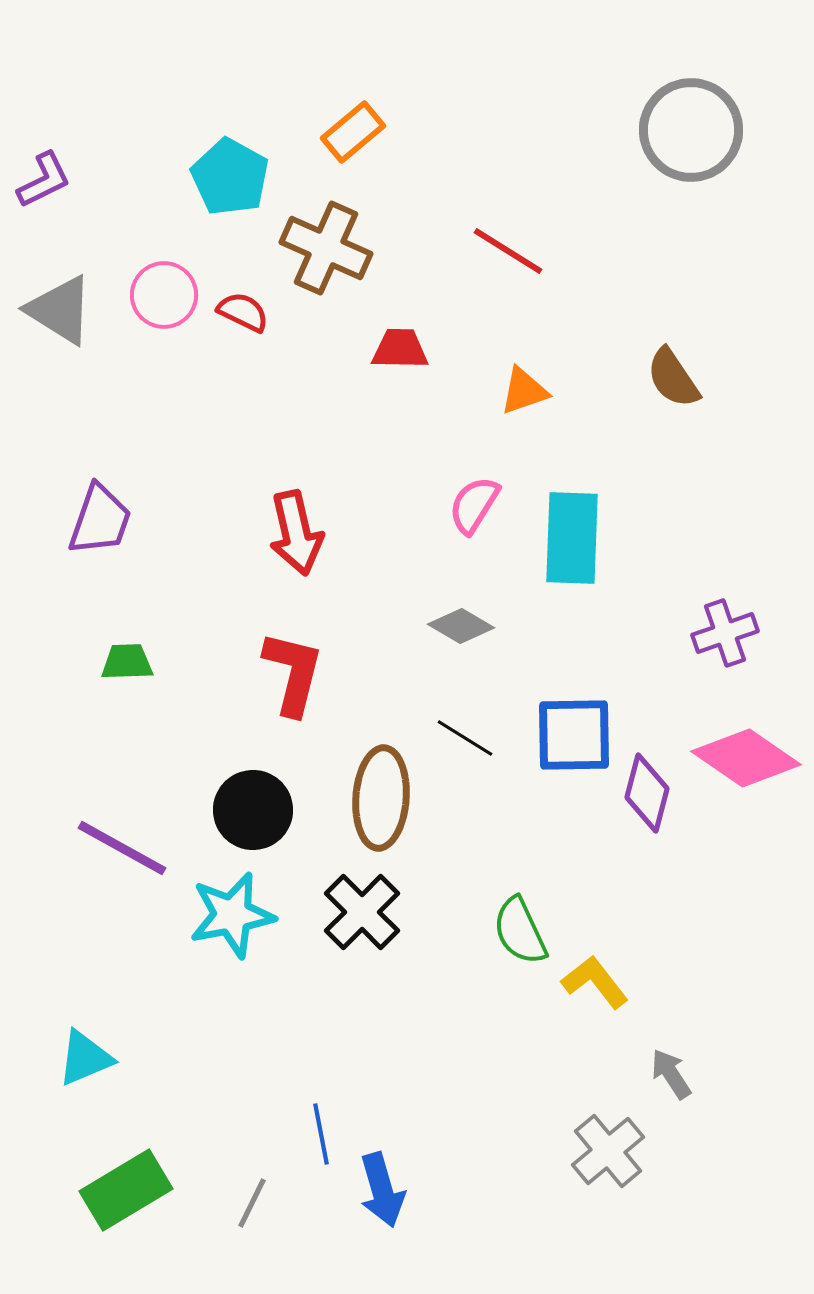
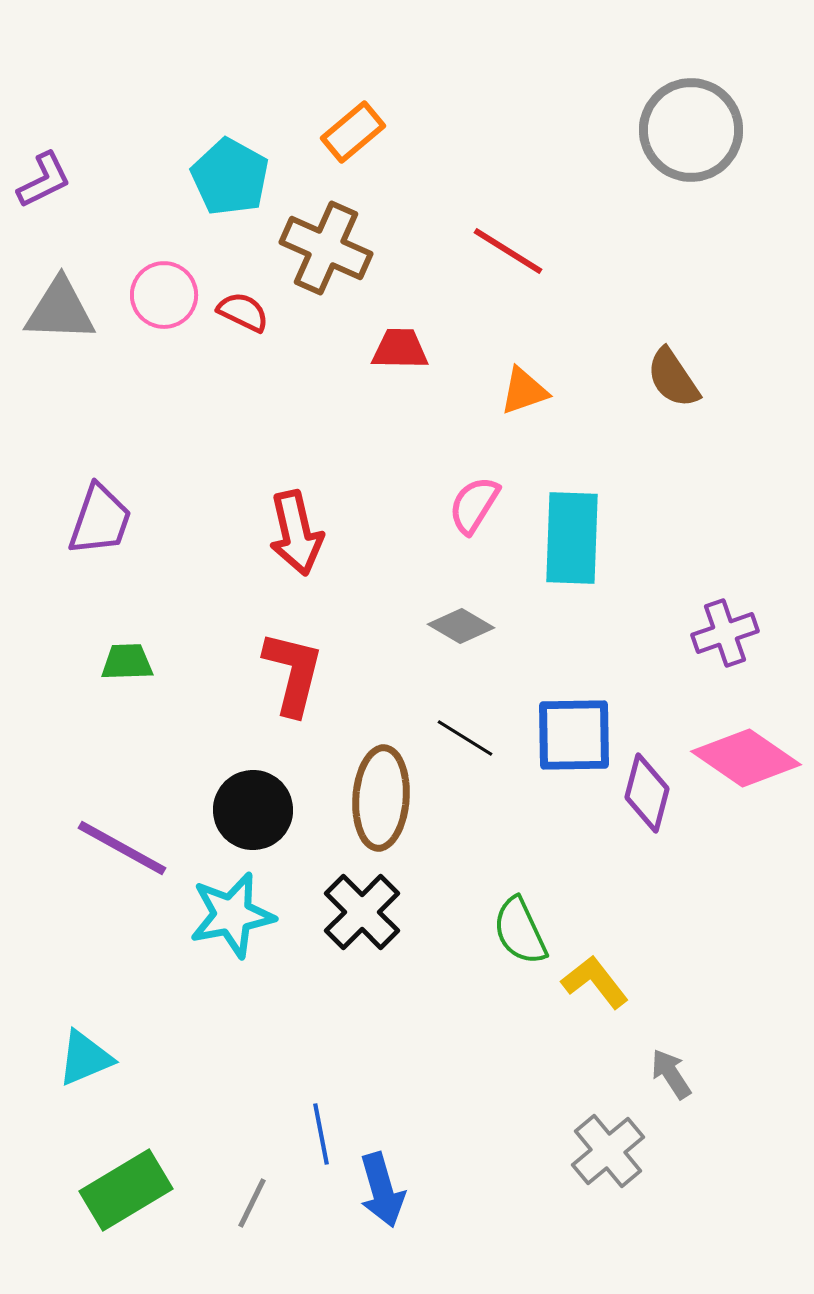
gray triangle: rotated 30 degrees counterclockwise
